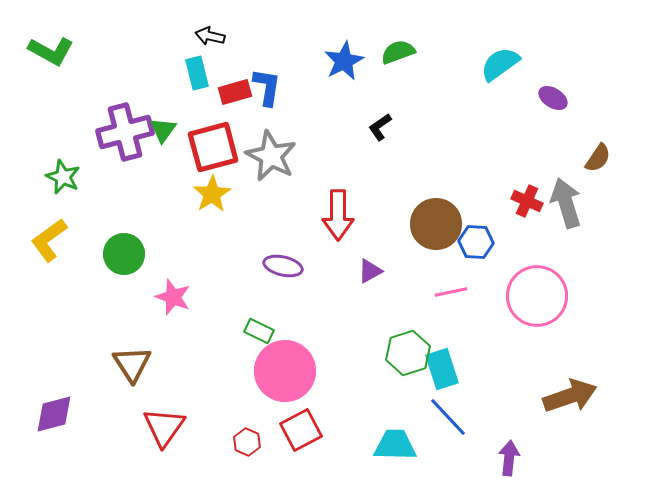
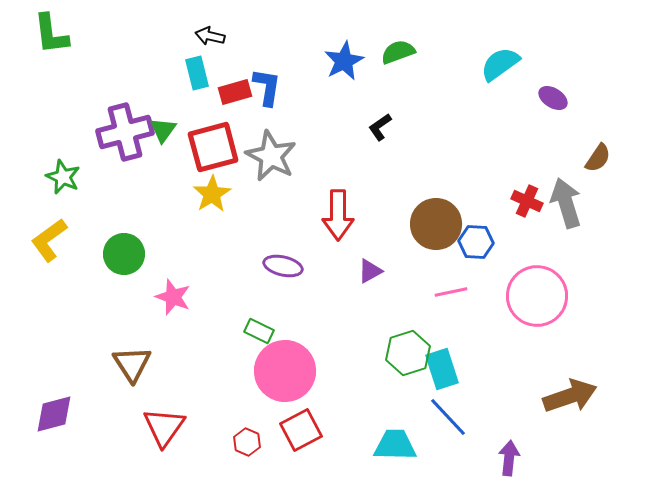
green L-shape at (51, 51): moved 17 px up; rotated 54 degrees clockwise
